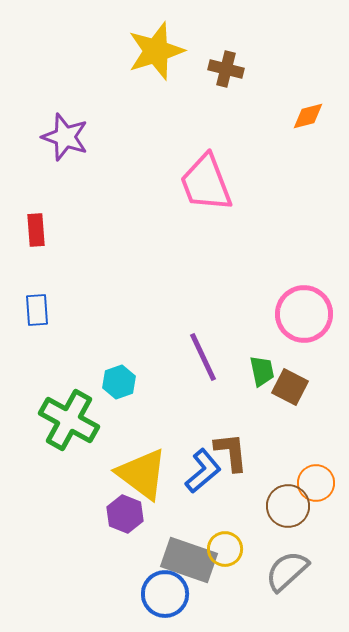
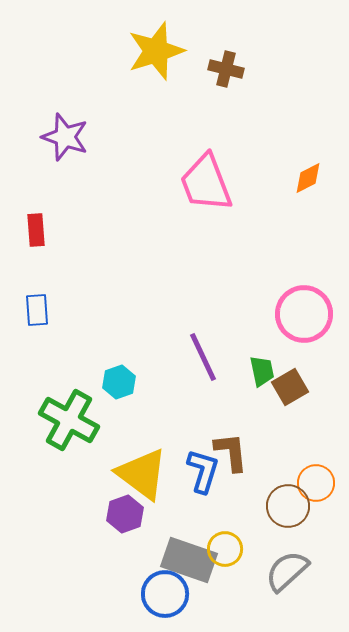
orange diamond: moved 62 px down; rotated 12 degrees counterclockwise
brown square: rotated 33 degrees clockwise
blue L-shape: rotated 33 degrees counterclockwise
purple hexagon: rotated 18 degrees clockwise
